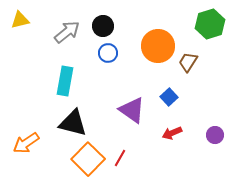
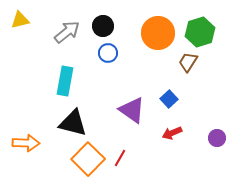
green hexagon: moved 10 px left, 8 px down
orange circle: moved 13 px up
blue square: moved 2 px down
purple circle: moved 2 px right, 3 px down
orange arrow: rotated 144 degrees counterclockwise
